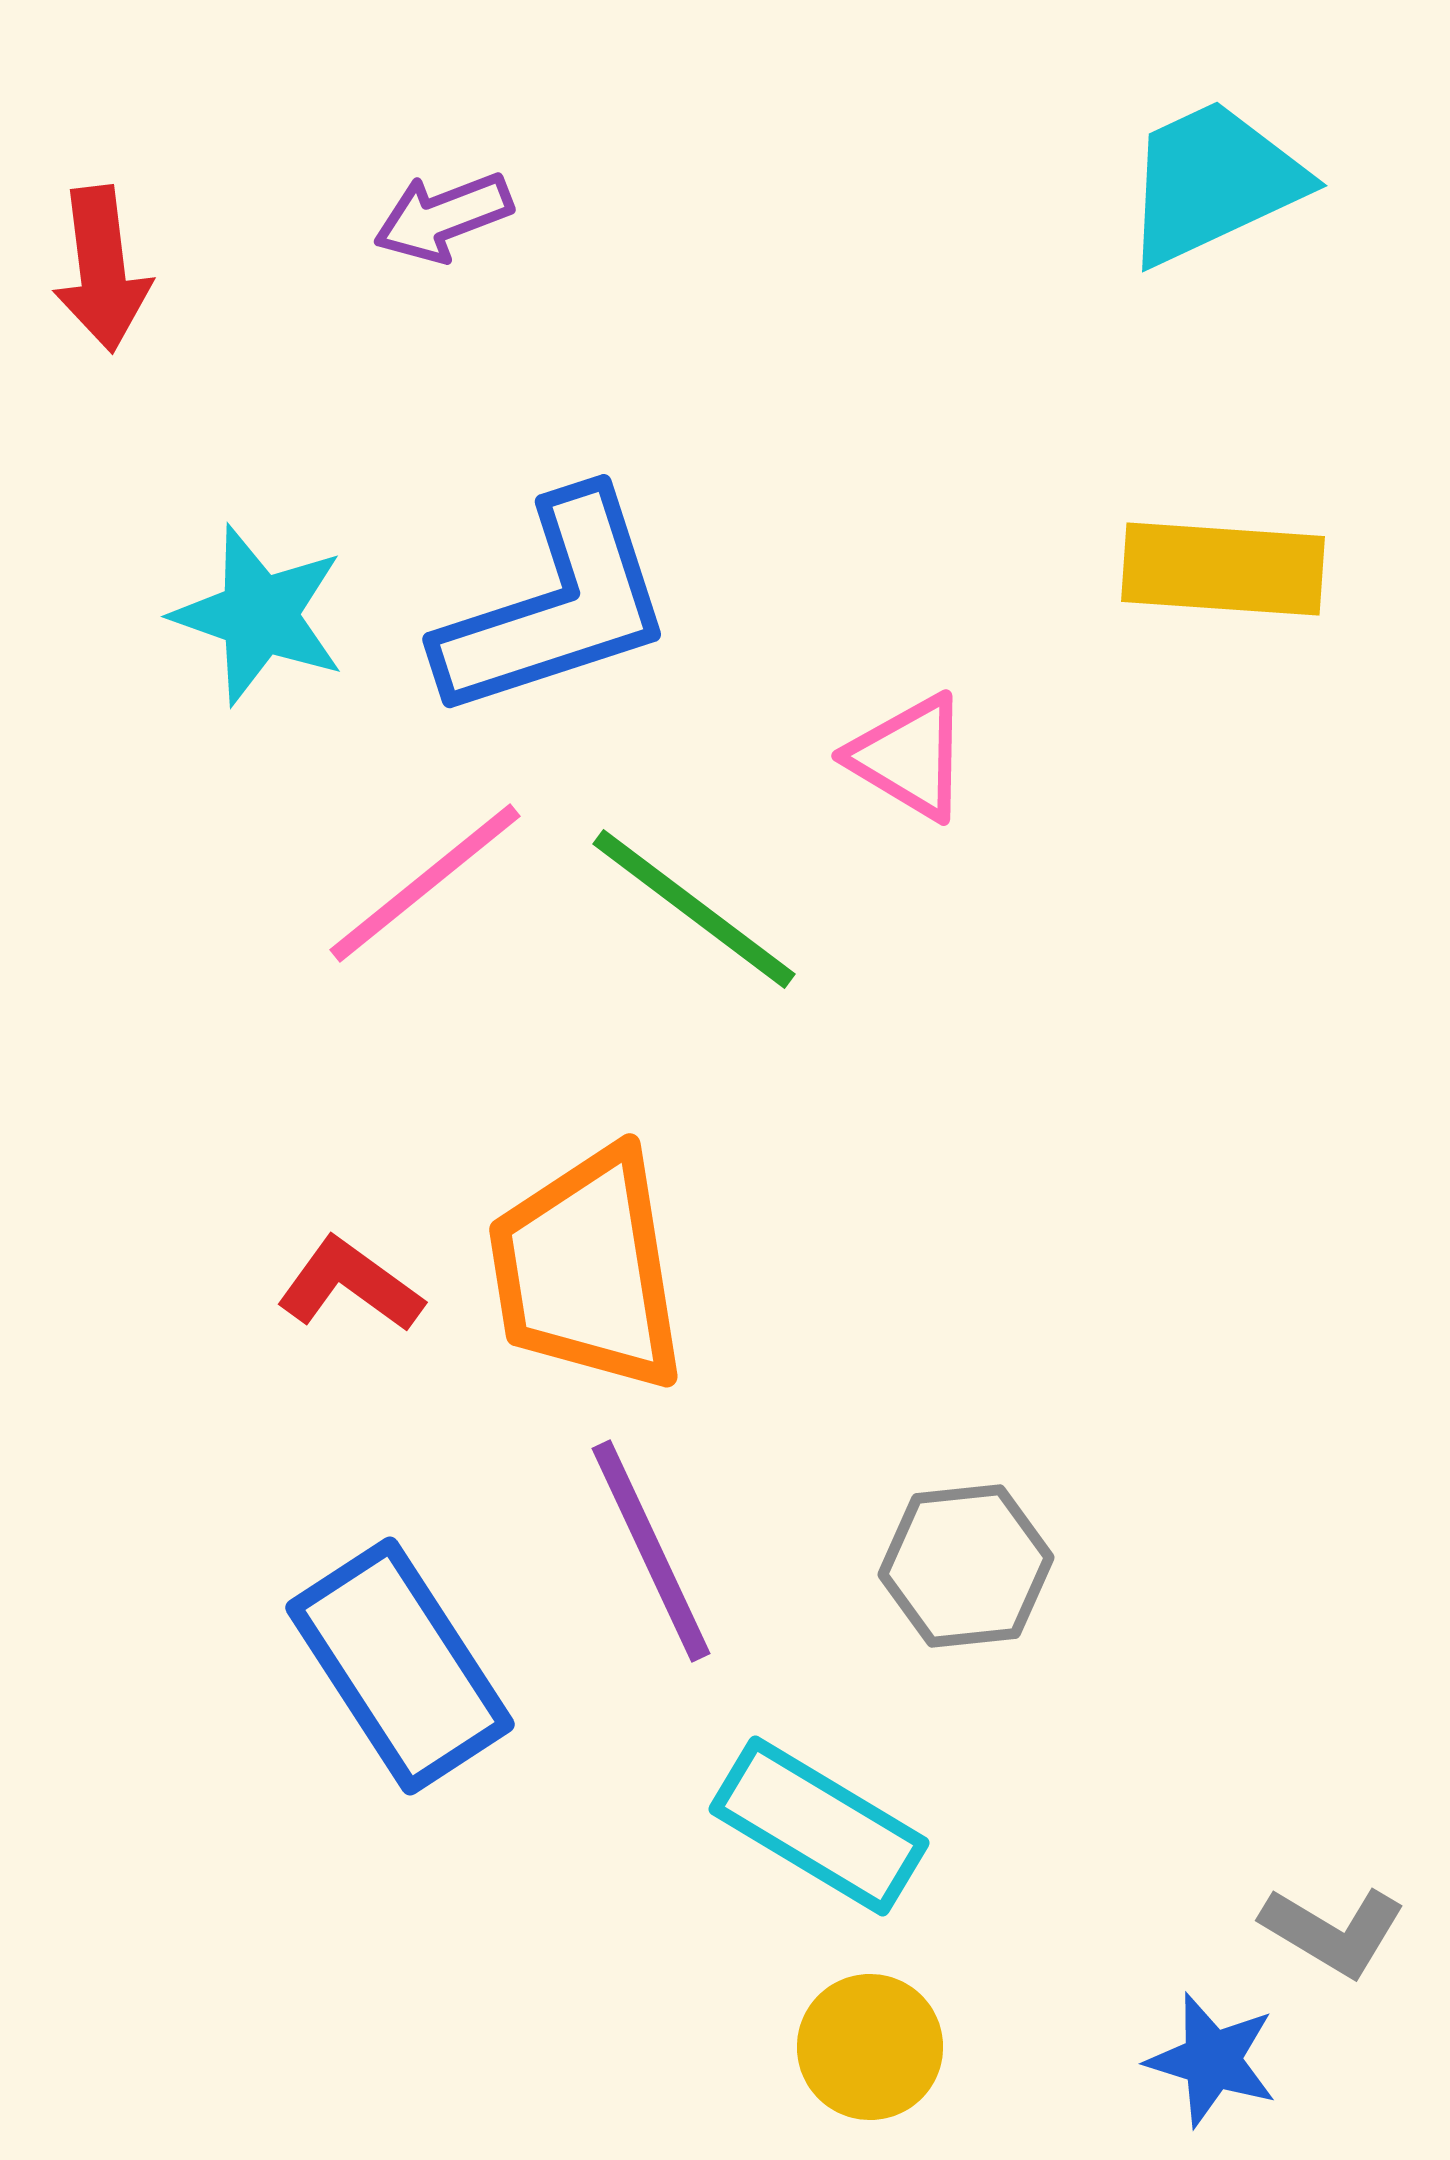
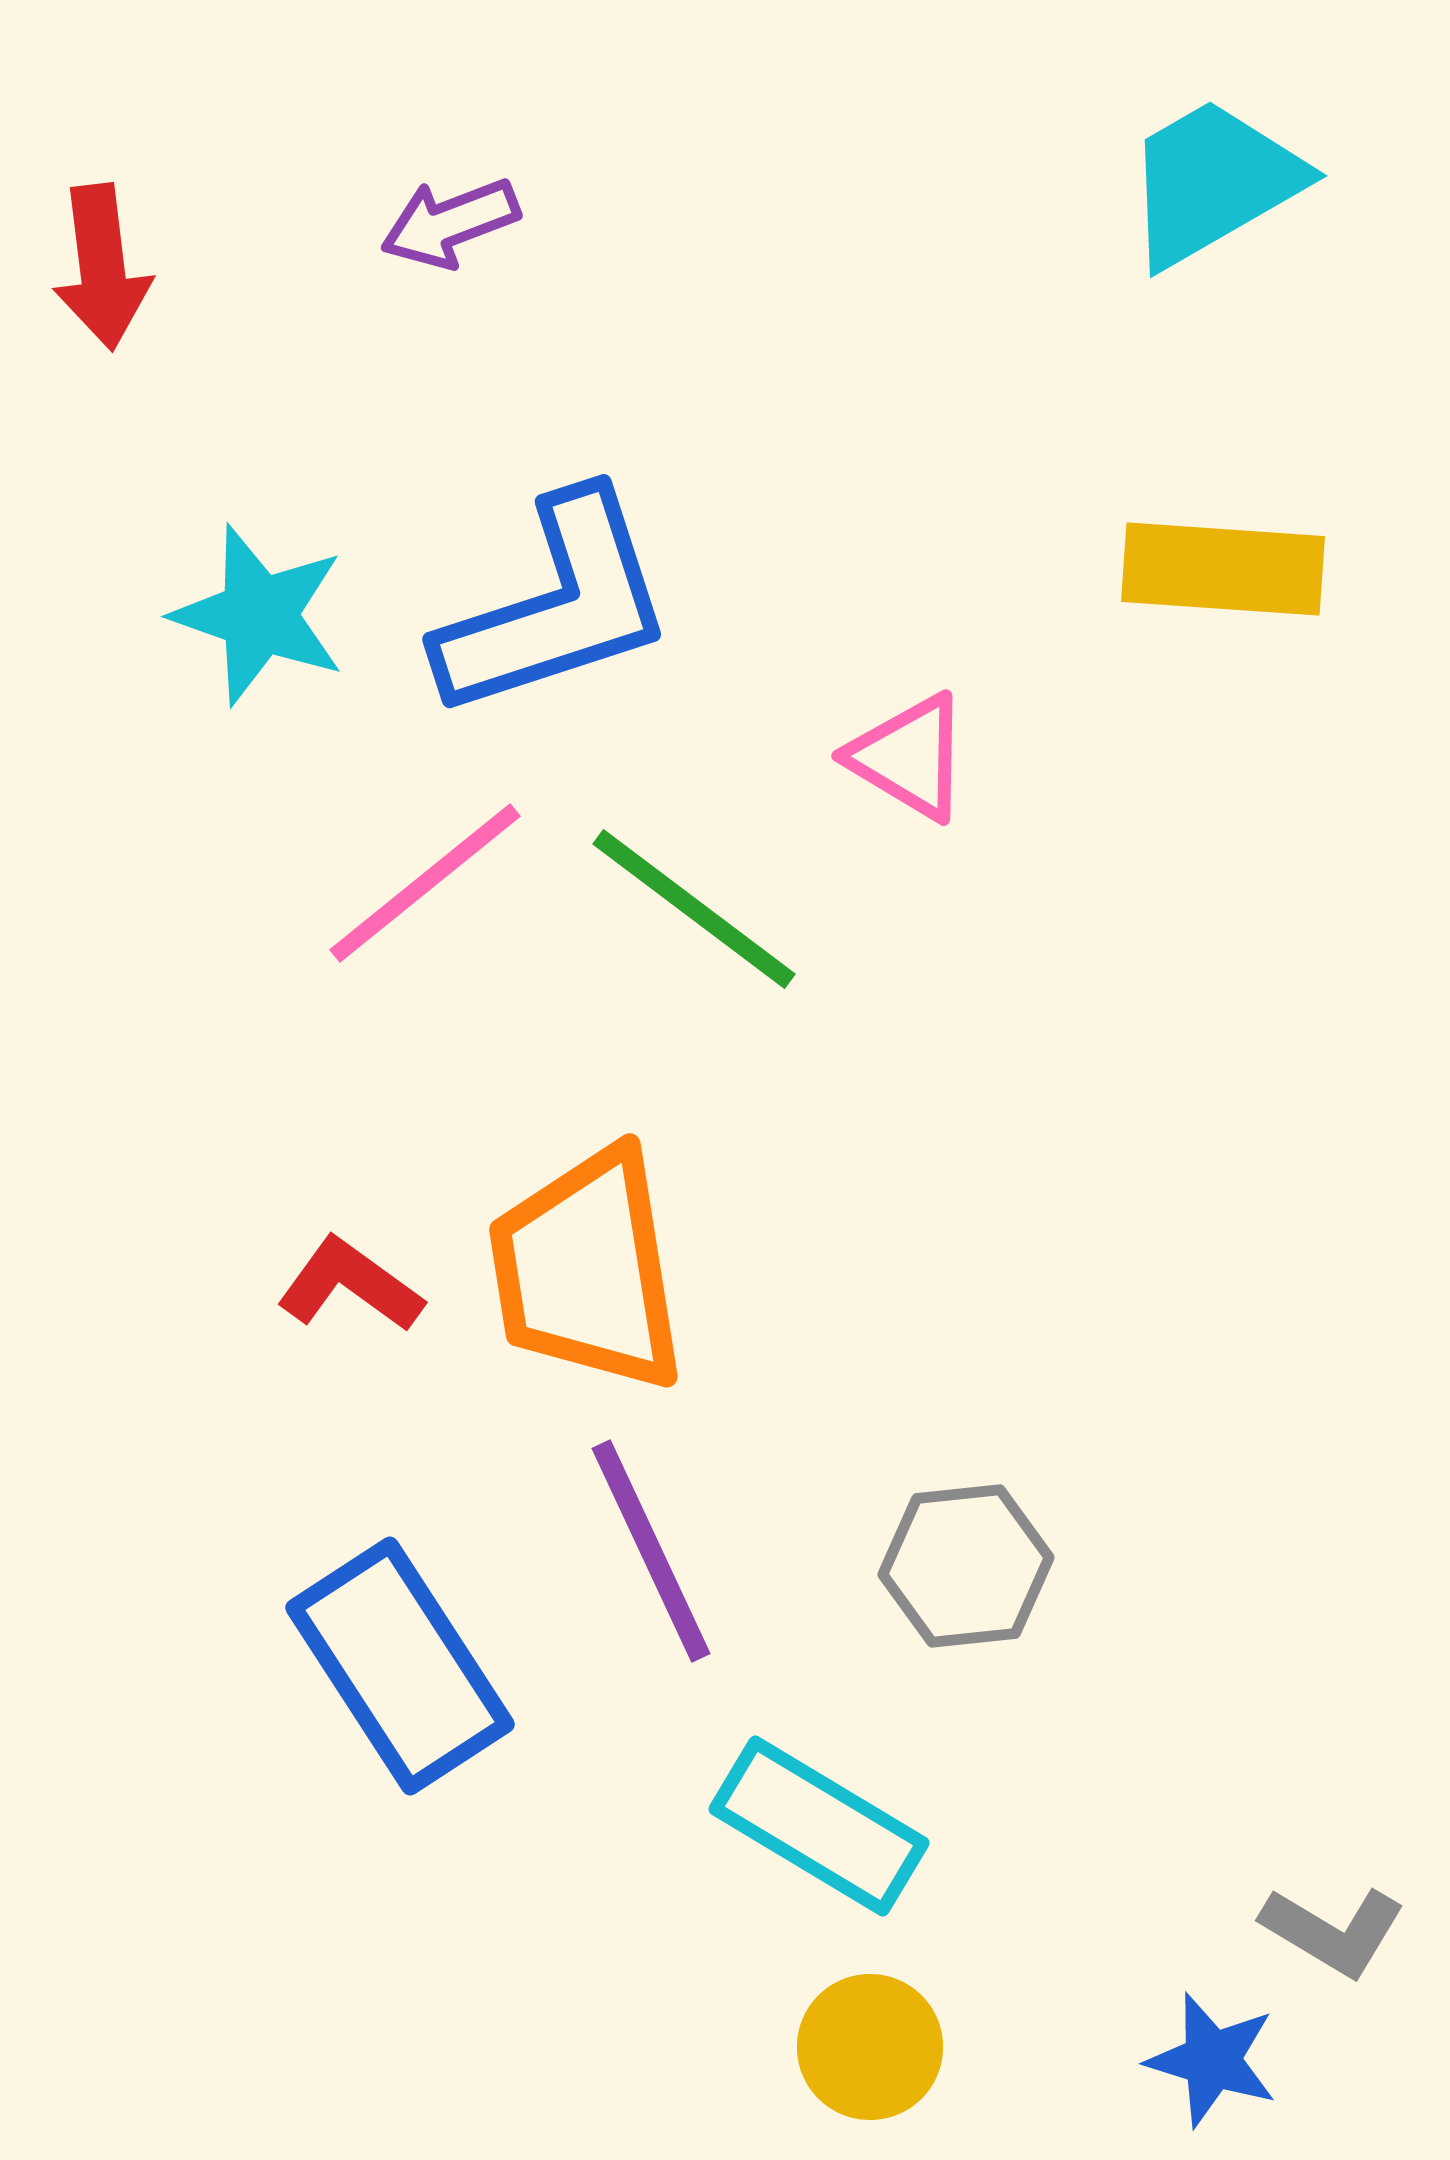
cyan trapezoid: rotated 5 degrees counterclockwise
purple arrow: moved 7 px right, 6 px down
red arrow: moved 2 px up
